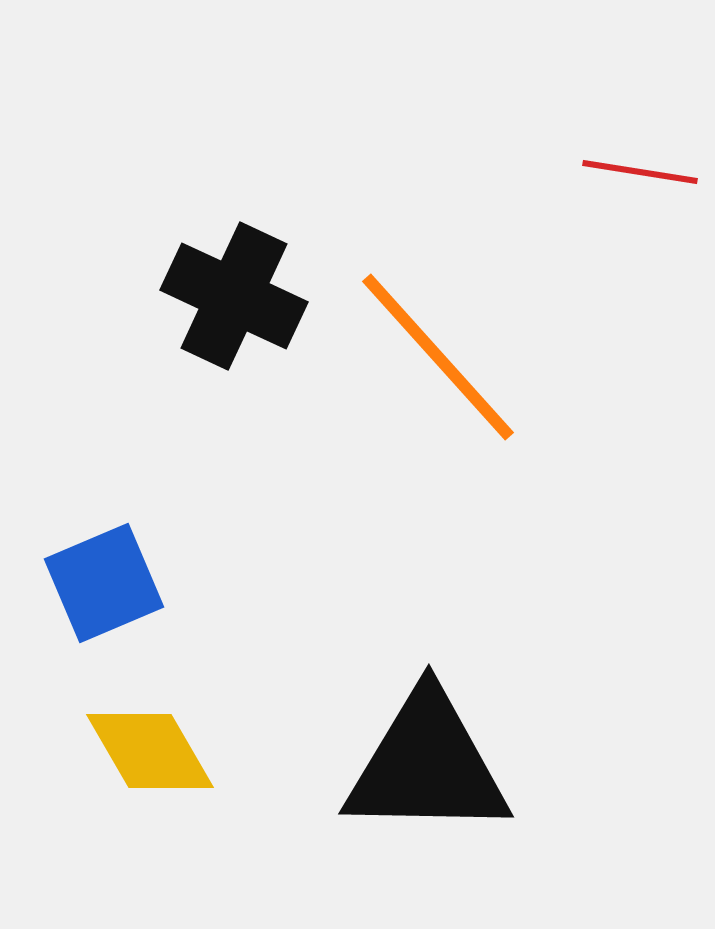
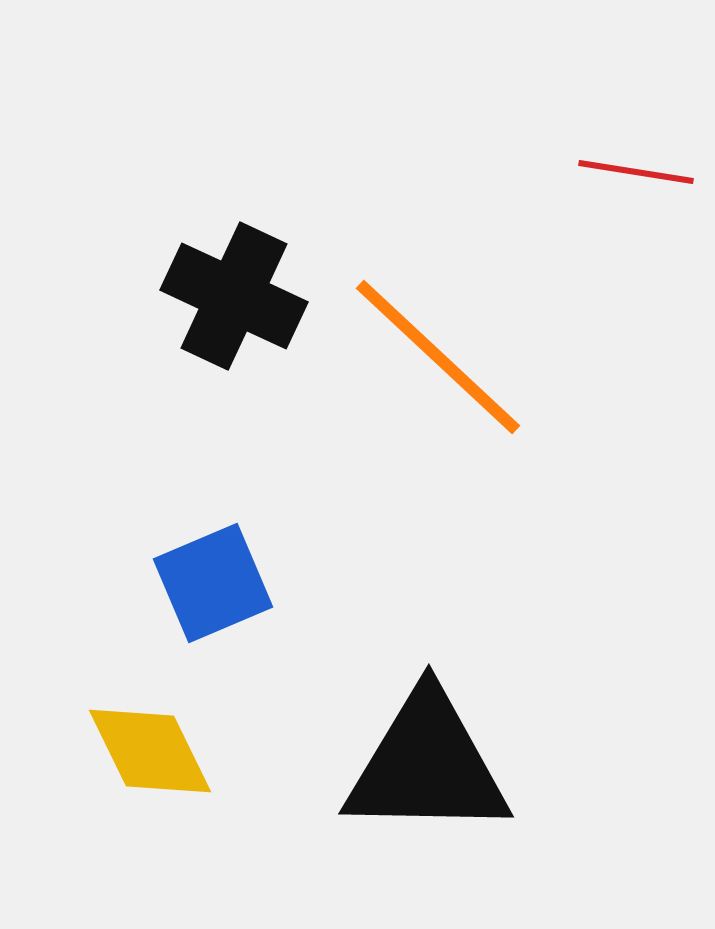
red line: moved 4 px left
orange line: rotated 5 degrees counterclockwise
blue square: moved 109 px right
yellow diamond: rotated 4 degrees clockwise
